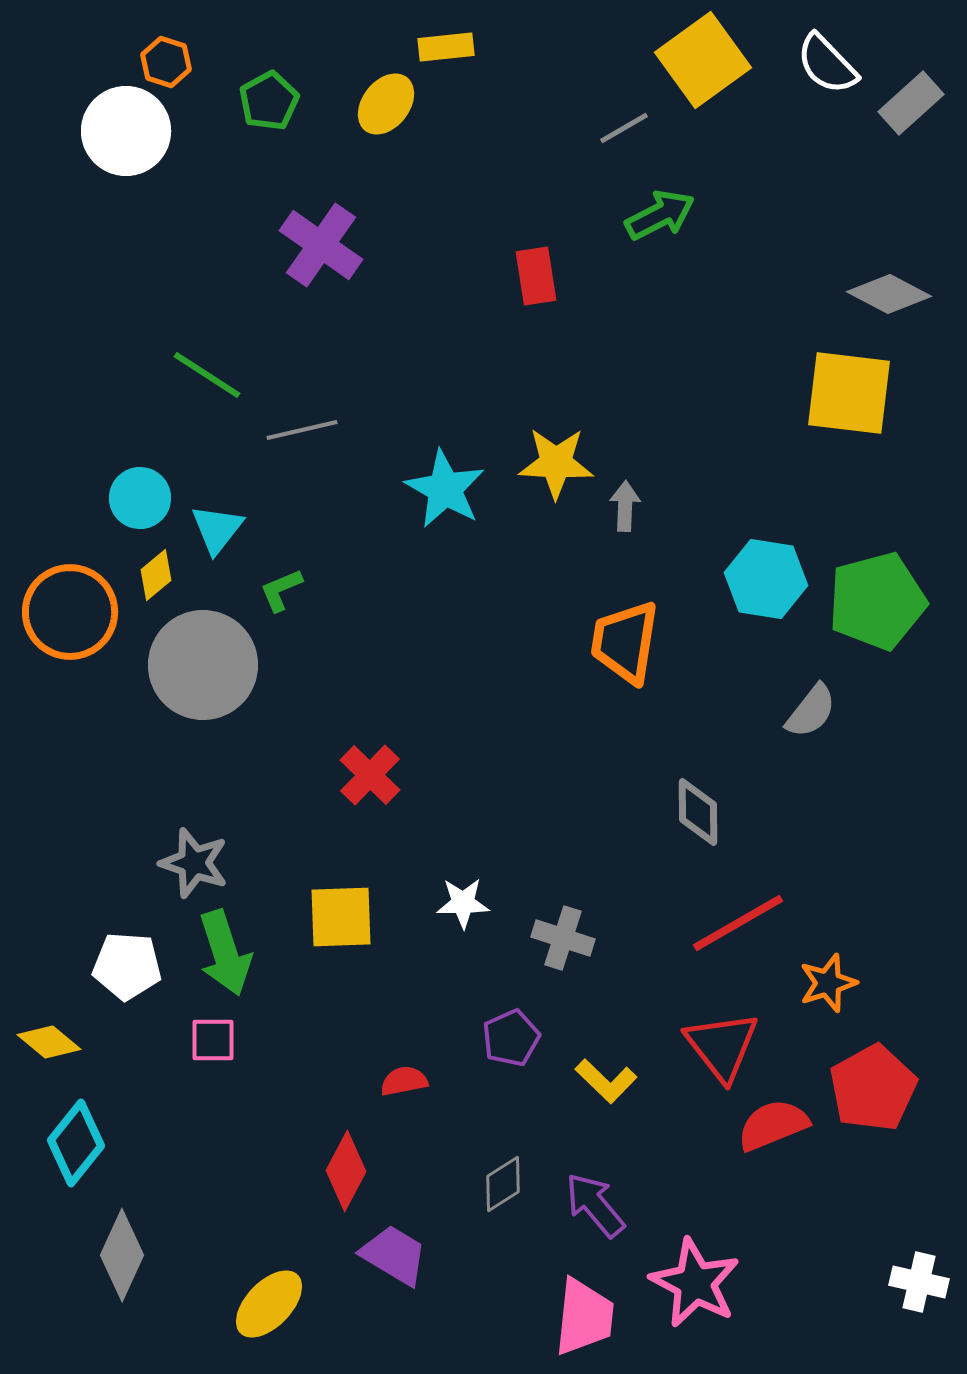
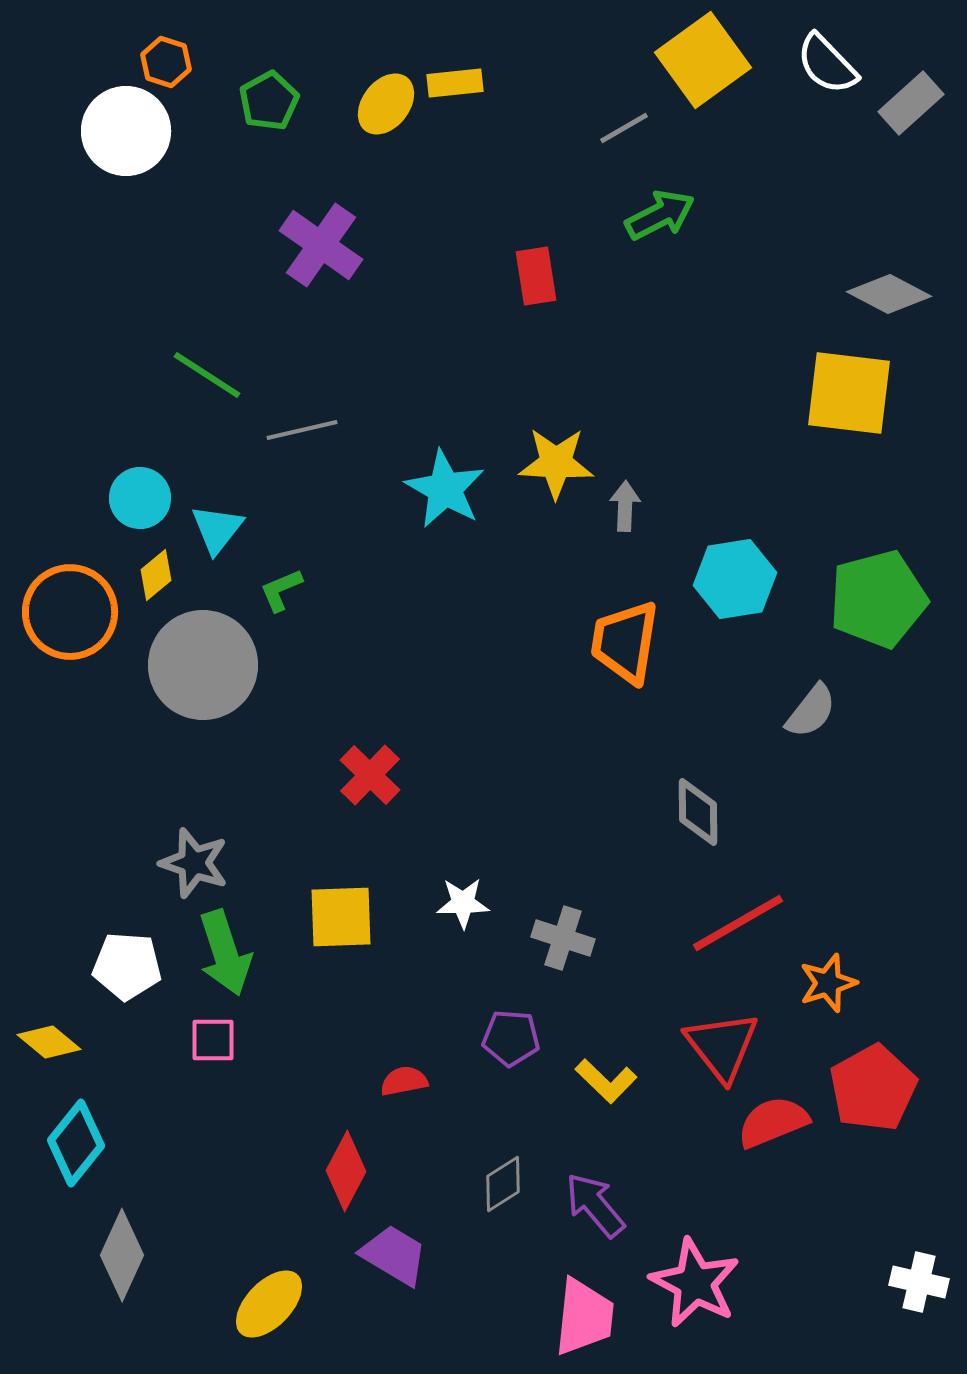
yellow rectangle at (446, 47): moved 9 px right, 36 px down
cyan hexagon at (766, 579): moved 31 px left; rotated 18 degrees counterclockwise
green pentagon at (877, 601): moved 1 px right, 2 px up
purple pentagon at (511, 1038): rotated 28 degrees clockwise
red semicircle at (773, 1125): moved 3 px up
